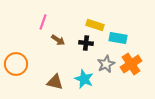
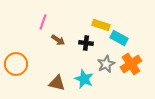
yellow rectangle: moved 6 px right
cyan rectangle: moved 1 px right; rotated 18 degrees clockwise
brown triangle: moved 2 px right, 1 px down
